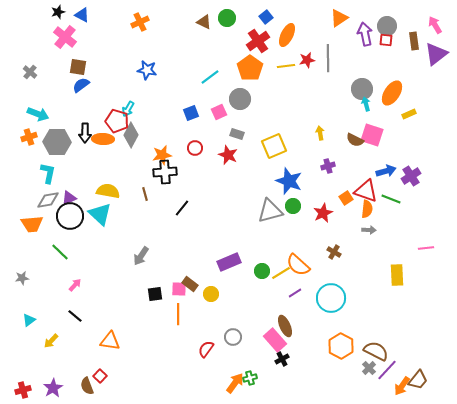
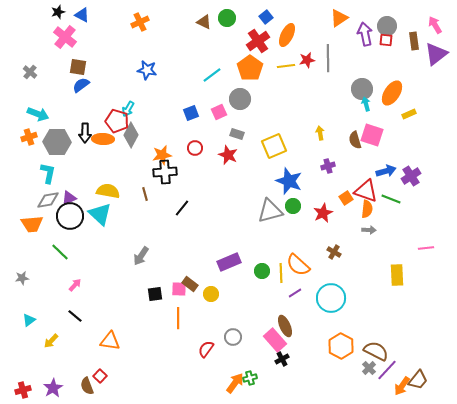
cyan line at (210, 77): moved 2 px right, 2 px up
brown semicircle at (355, 140): rotated 48 degrees clockwise
yellow line at (281, 273): rotated 60 degrees counterclockwise
orange line at (178, 314): moved 4 px down
